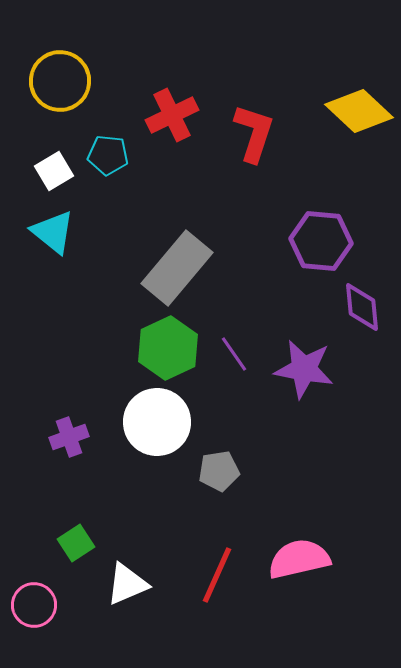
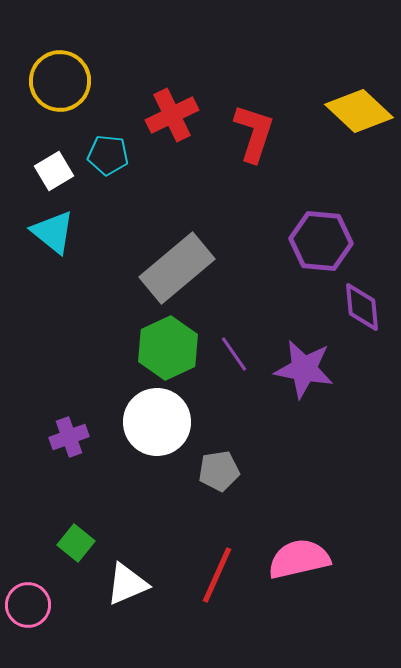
gray rectangle: rotated 10 degrees clockwise
green square: rotated 18 degrees counterclockwise
pink circle: moved 6 px left
